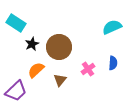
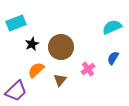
cyan rectangle: rotated 54 degrees counterclockwise
brown circle: moved 2 px right
blue semicircle: moved 5 px up; rotated 152 degrees counterclockwise
